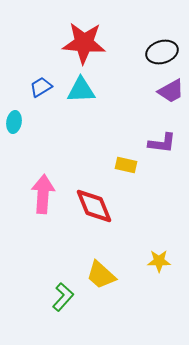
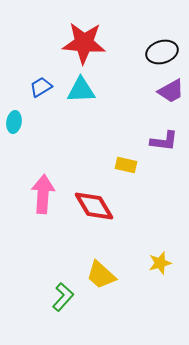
purple L-shape: moved 2 px right, 2 px up
red diamond: rotated 9 degrees counterclockwise
yellow star: moved 1 px right, 2 px down; rotated 15 degrees counterclockwise
